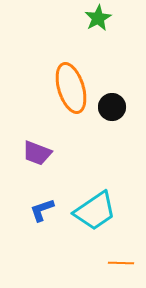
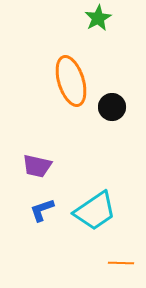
orange ellipse: moved 7 px up
purple trapezoid: moved 13 px down; rotated 8 degrees counterclockwise
